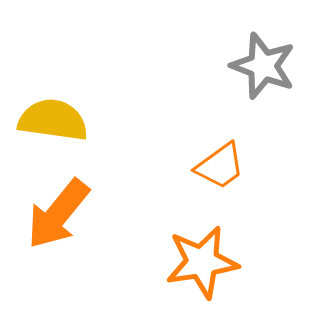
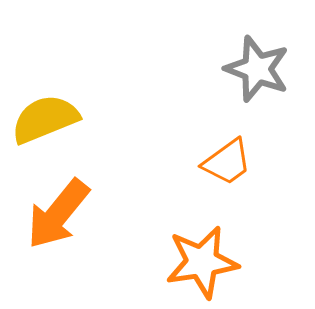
gray star: moved 6 px left, 3 px down
yellow semicircle: moved 8 px left, 1 px up; rotated 30 degrees counterclockwise
orange trapezoid: moved 7 px right, 4 px up
